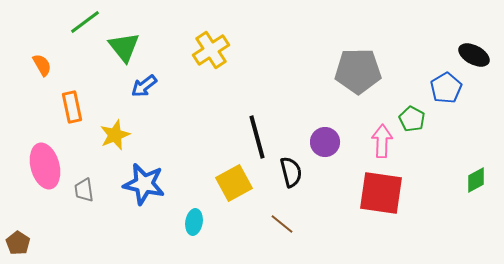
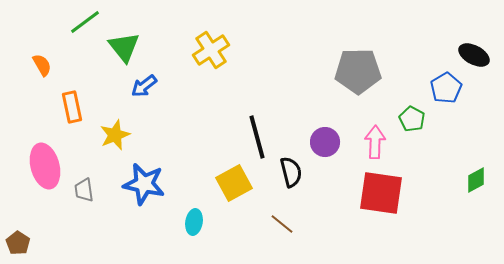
pink arrow: moved 7 px left, 1 px down
